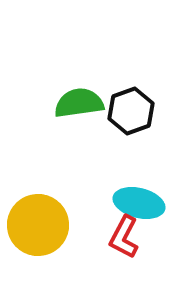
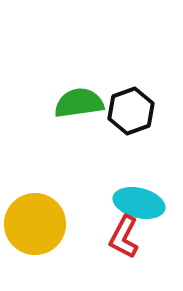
yellow circle: moved 3 px left, 1 px up
